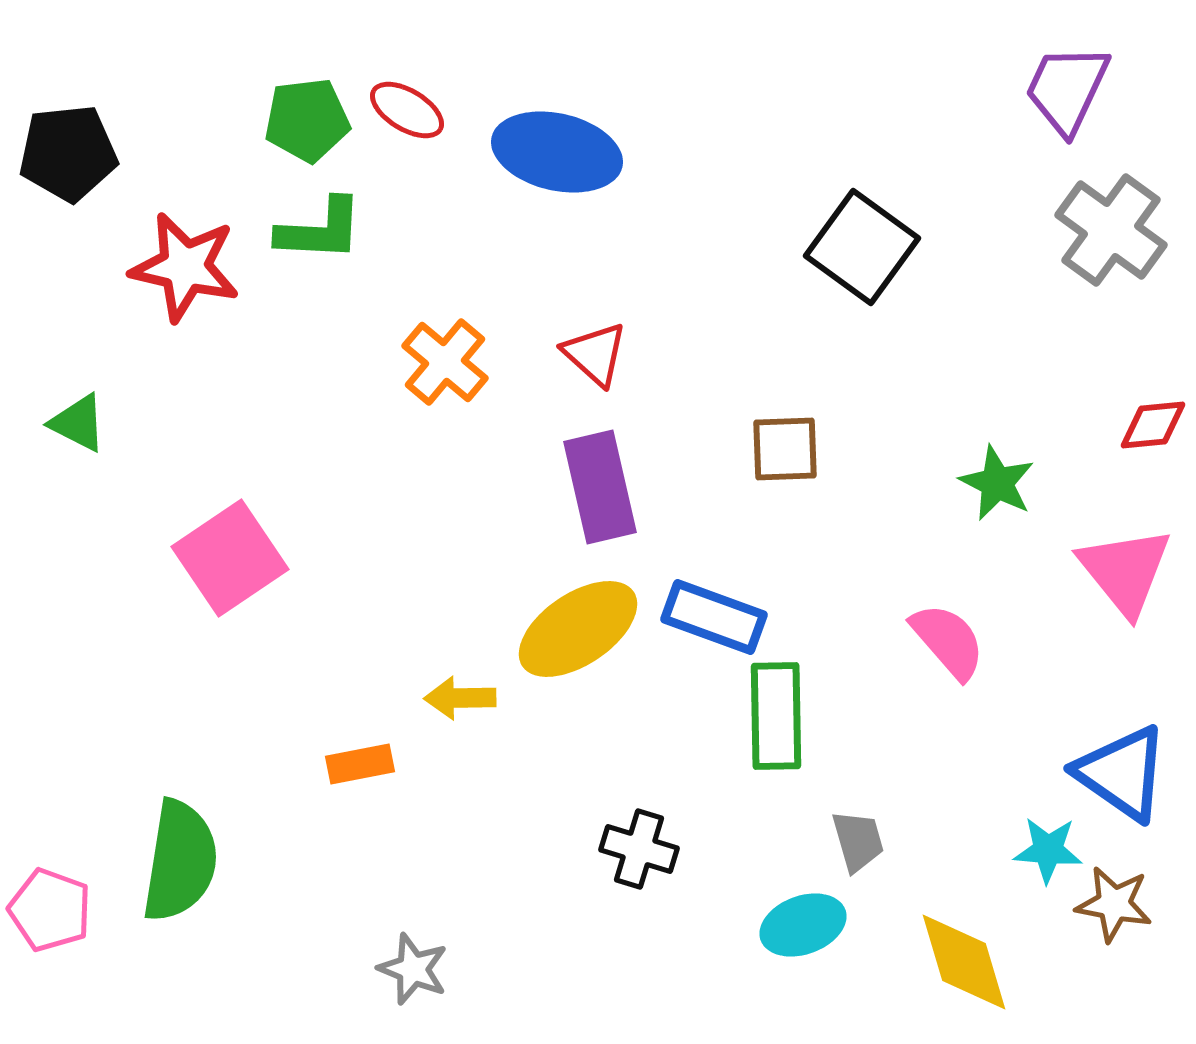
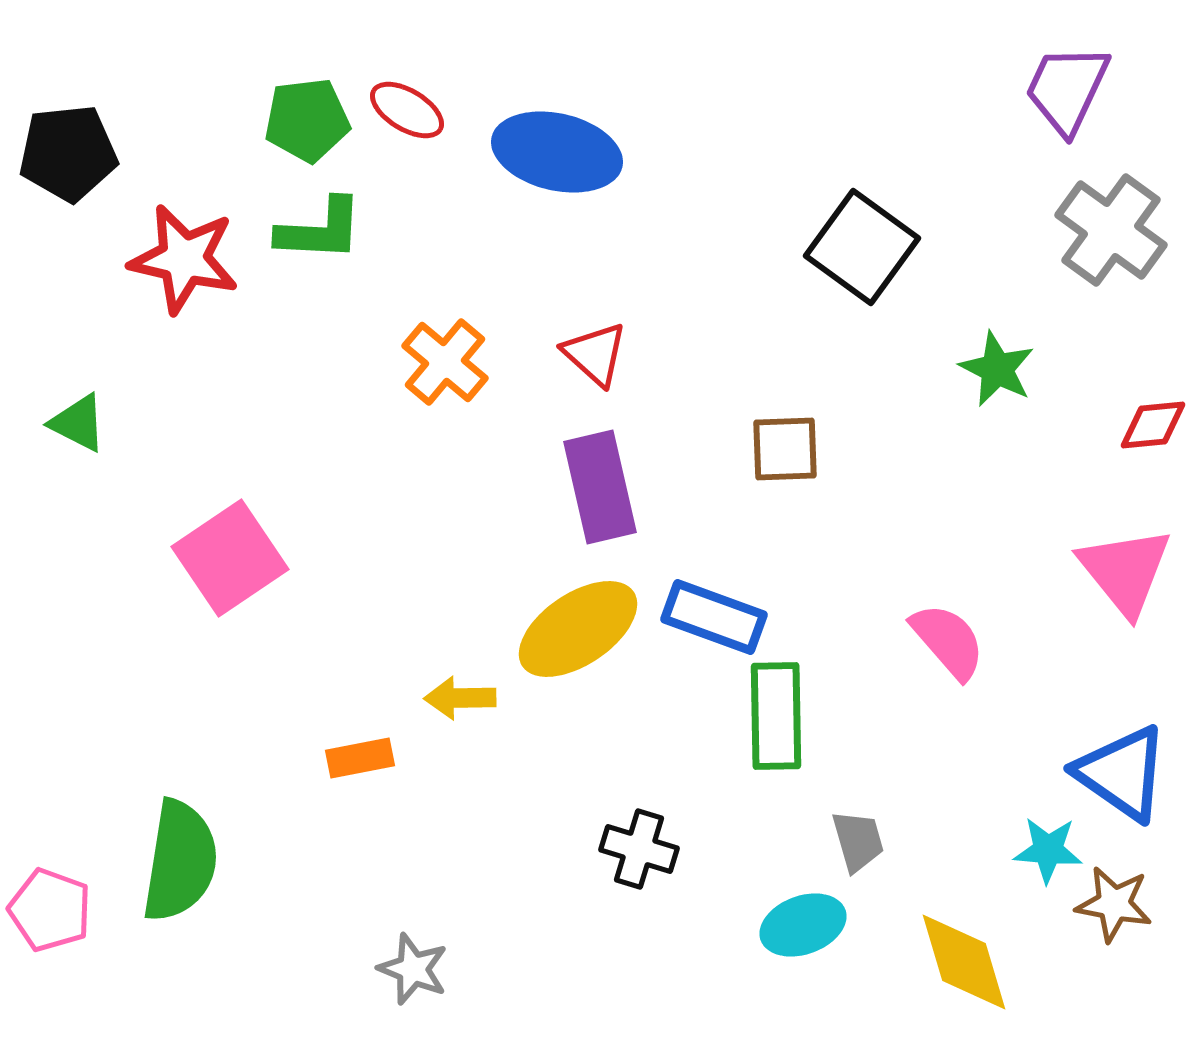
red star: moved 1 px left, 8 px up
green star: moved 114 px up
orange rectangle: moved 6 px up
